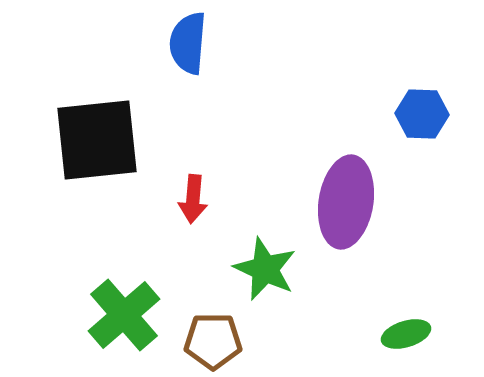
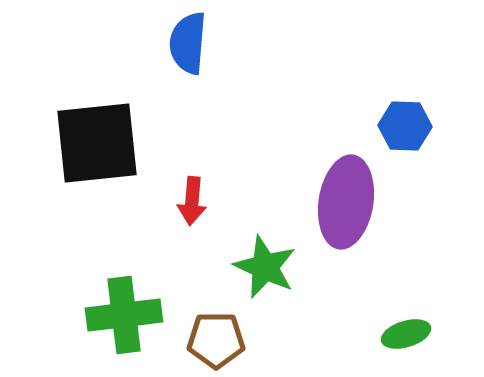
blue hexagon: moved 17 px left, 12 px down
black square: moved 3 px down
red arrow: moved 1 px left, 2 px down
green star: moved 2 px up
green cross: rotated 34 degrees clockwise
brown pentagon: moved 3 px right, 1 px up
